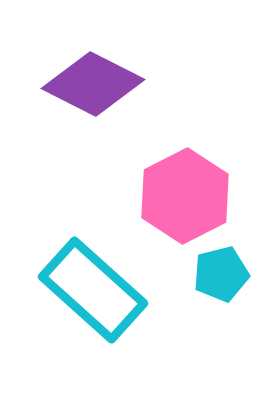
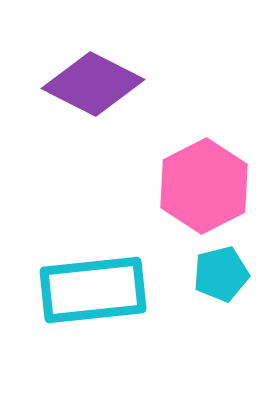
pink hexagon: moved 19 px right, 10 px up
cyan rectangle: rotated 48 degrees counterclockwise
